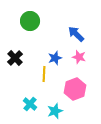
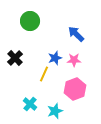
pink star: moved 5 px left, 3 px down; rotated 16 degrees counterclockwise
yellow line: rotated 21 degrees clockwise
